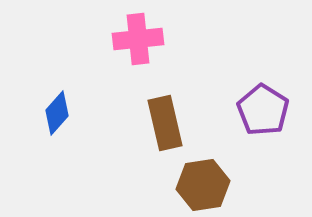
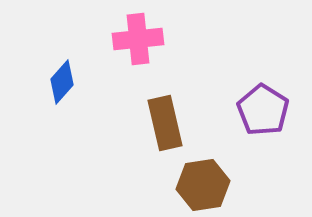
blue diamond: moved 5 px right, 31 px up
